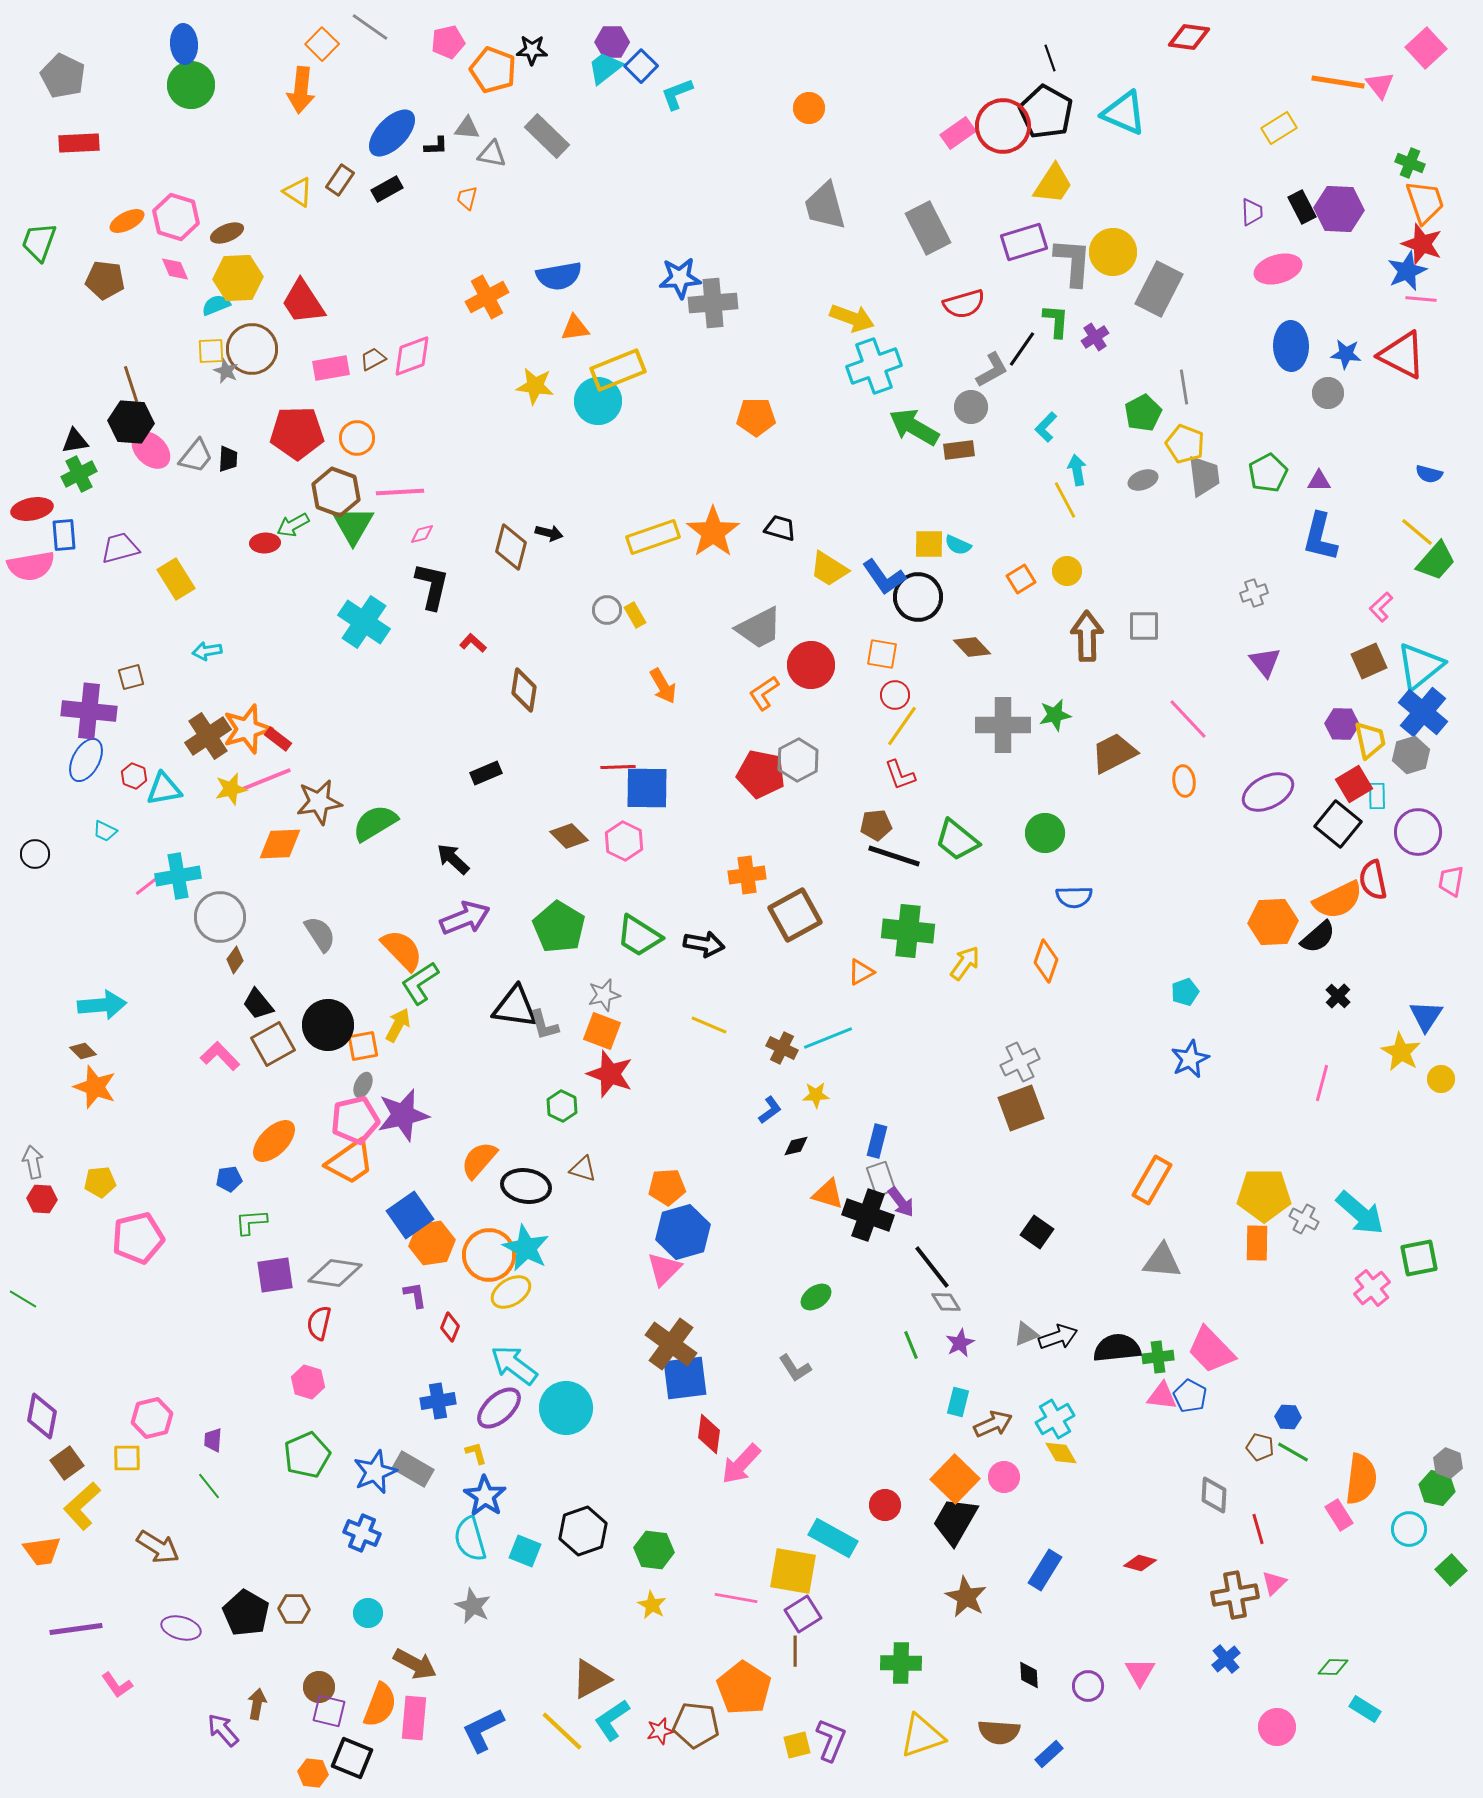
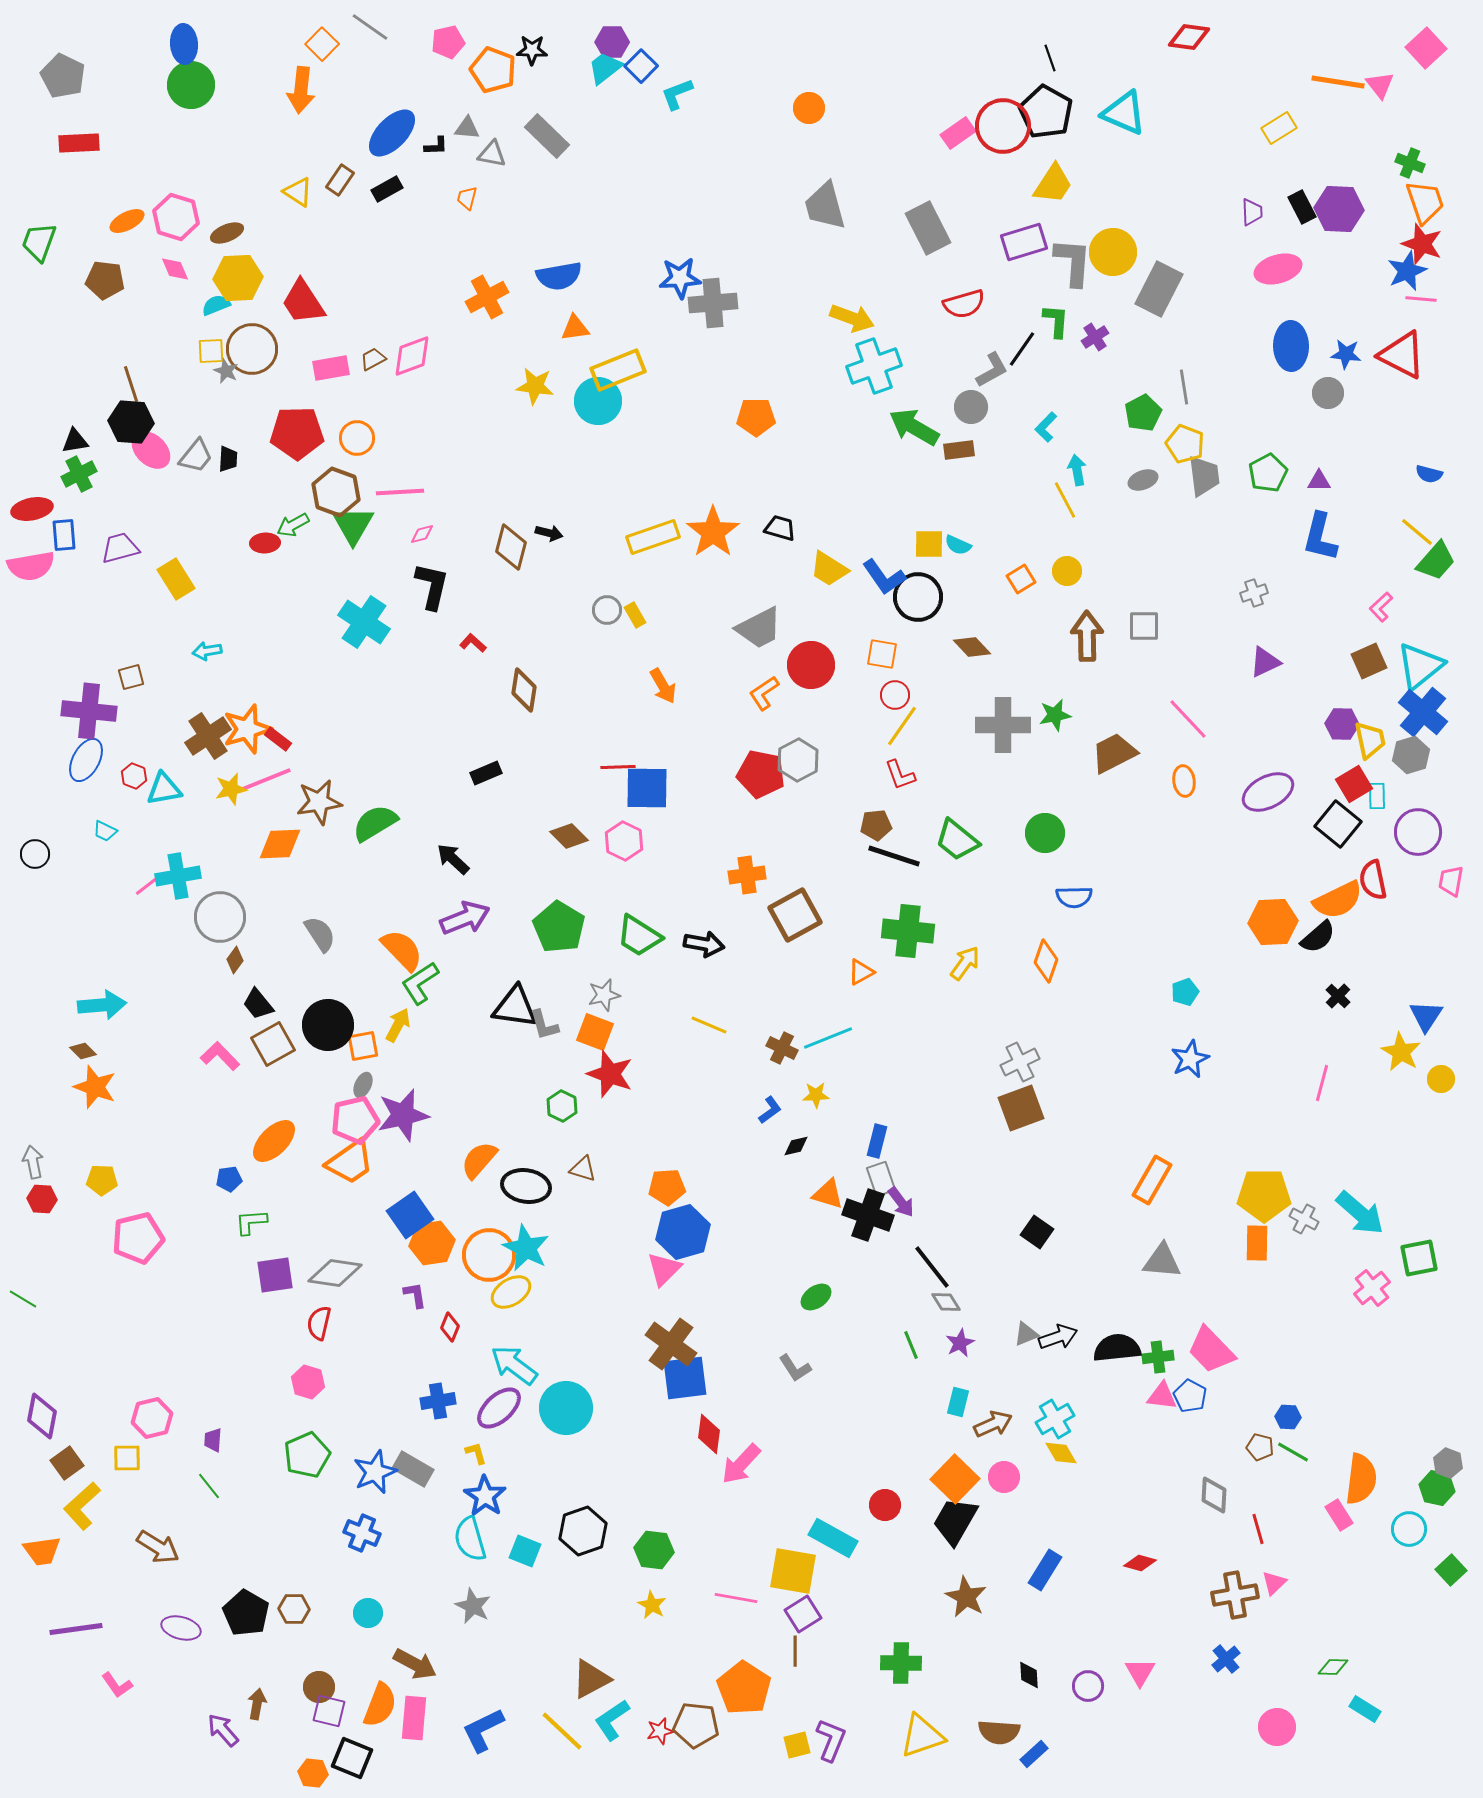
purple triangle at (1265, 662): rotated 44 degrees clockwise
orange square at (602, 1031): moved 7 px left, 1 px down
yellow pentagon at (100, 1182): moved 2 px right, 2 px up; rotated 8 degrees clockwise
blue rectangle at (1049, 1754): moved 15 px left
